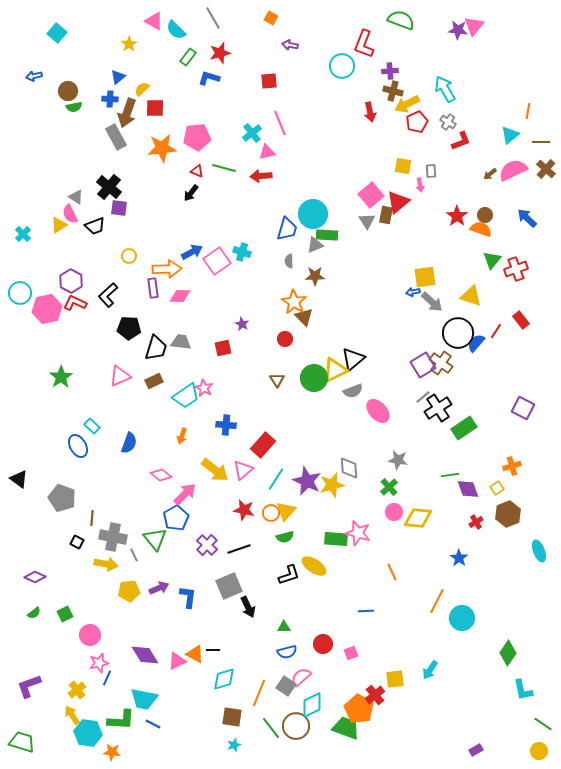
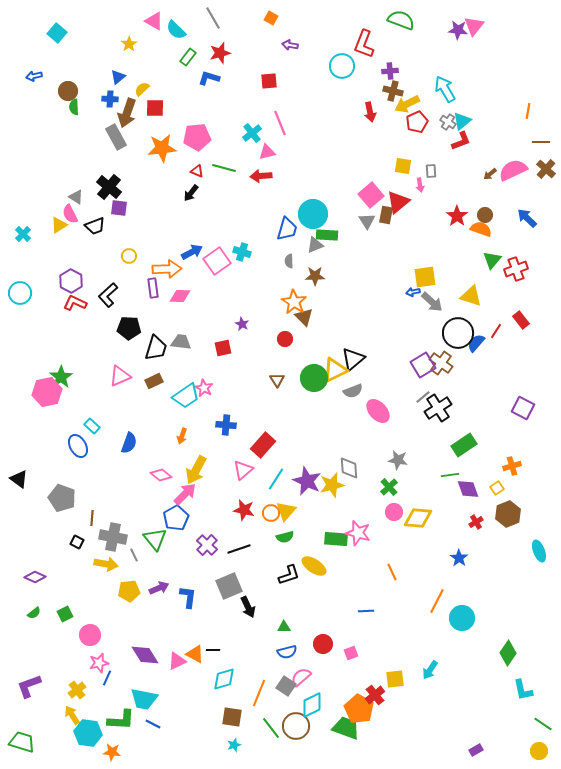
green semicircle at (74, 107): rotated 98 degrees clockwise
cyan triangle at (510, 135): moved 48 px left, 14 px up
pink hexagon at (47, 309): moved 83 px down
green rectangle at (464, 428): moved 17 px down
yellow arrow at (215, 470): moved 19 px left; rotated 80 degrees clockwise
